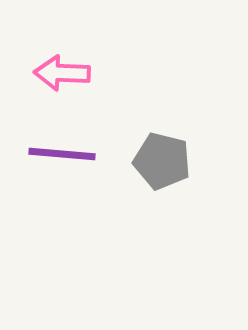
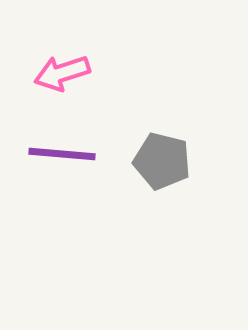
pink arrow: rotated 20 degrees counterclockwise
